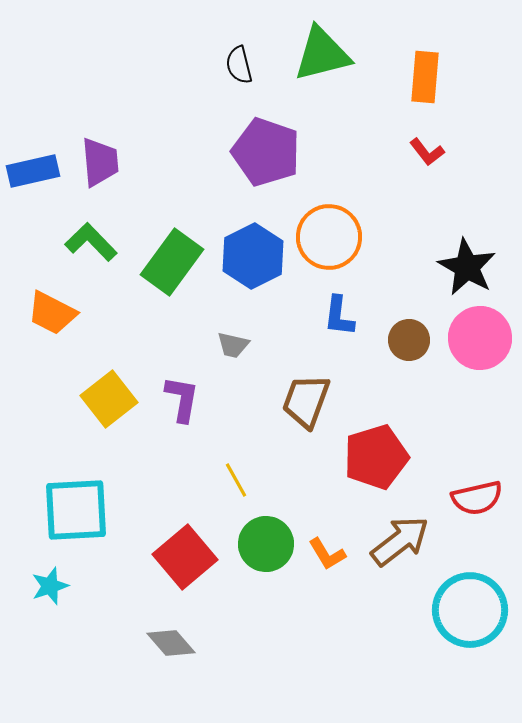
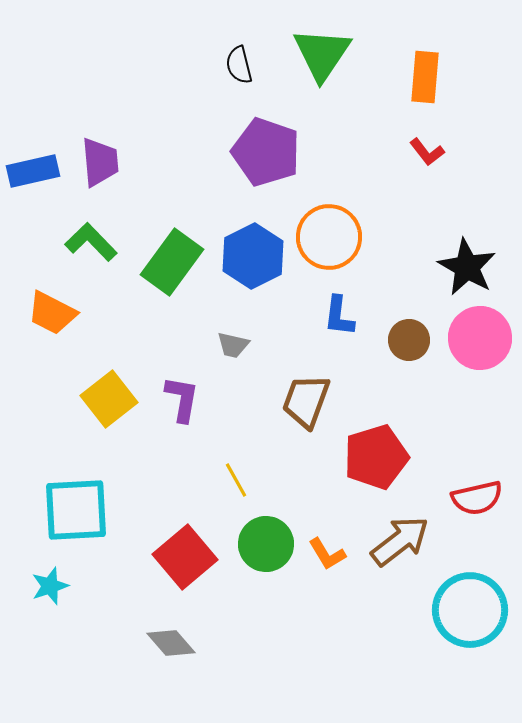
green triangle: rotated 42 degrees counterclockwise
